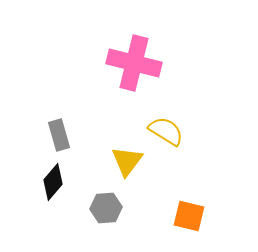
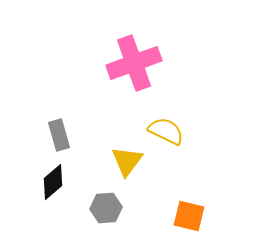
pink cross: rotated 34 degrees counterclockwise
yellow semicircle: rotated 6 degrees counterclockwise
black diamond: rotated 9 degrees clockwise
